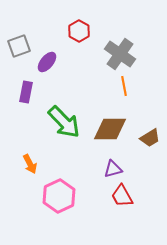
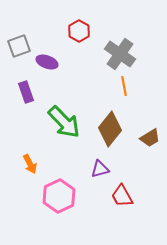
purple ellipse: rotated 70 degrees clockwise
purple rectangle: rotated 30 degrees counterclockwise
brown diamond: rotated 52 degrees counterclockwise
purple triangle: moved 13 px left
